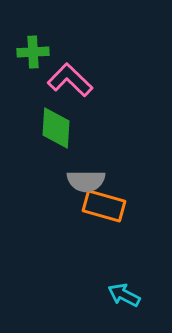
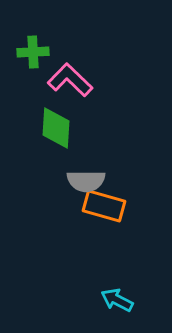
cyan arrow: moved 7 px left, 5 px down
